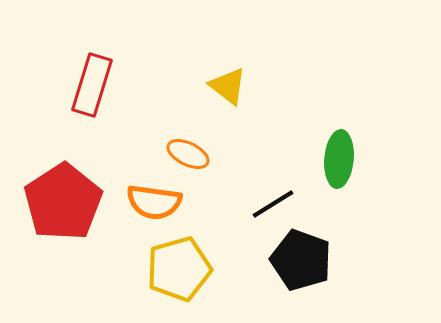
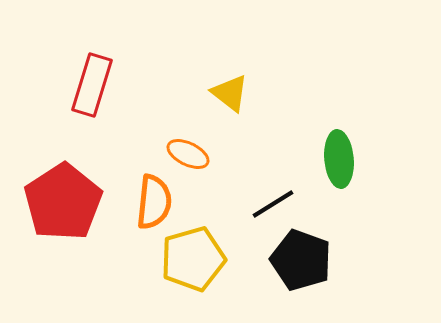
yellow triangle: moved 2 px right, 7 px down
green ellipse: rotated 10 degrees counterclockwise
orange semicircle: rotated 92 degrees counterclockwise
yellow pentagon: moved 14 px right, 10 px up
